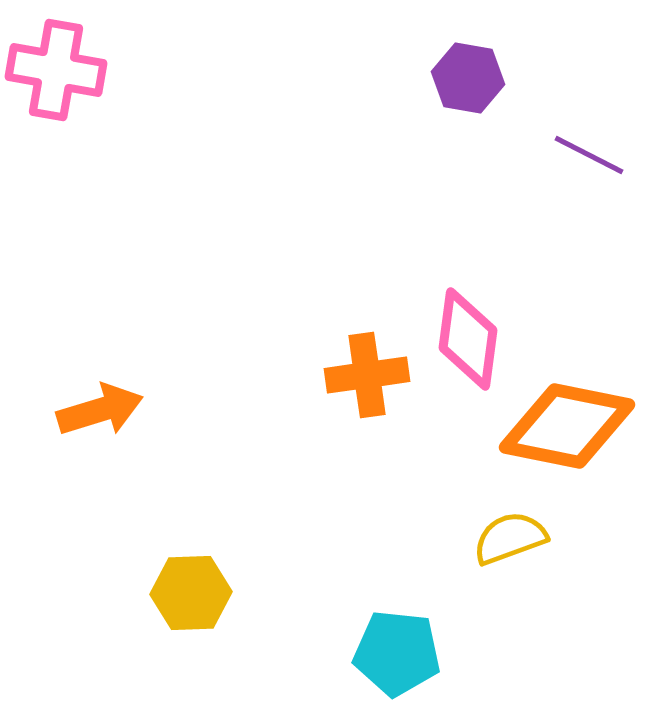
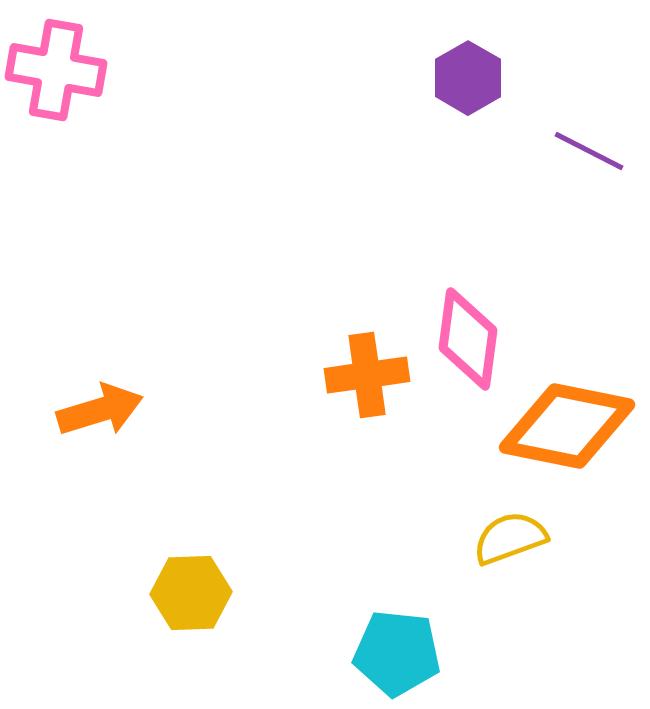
purple hexagon: rotated 20 degrees clockwise
purple line: moved 4 px up
